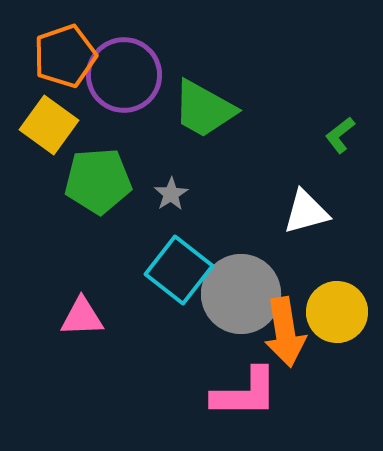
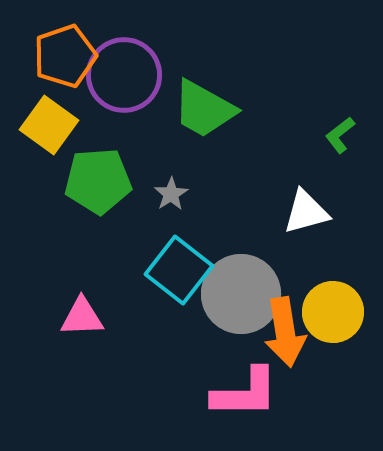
yellow circle: moved 4 px left
